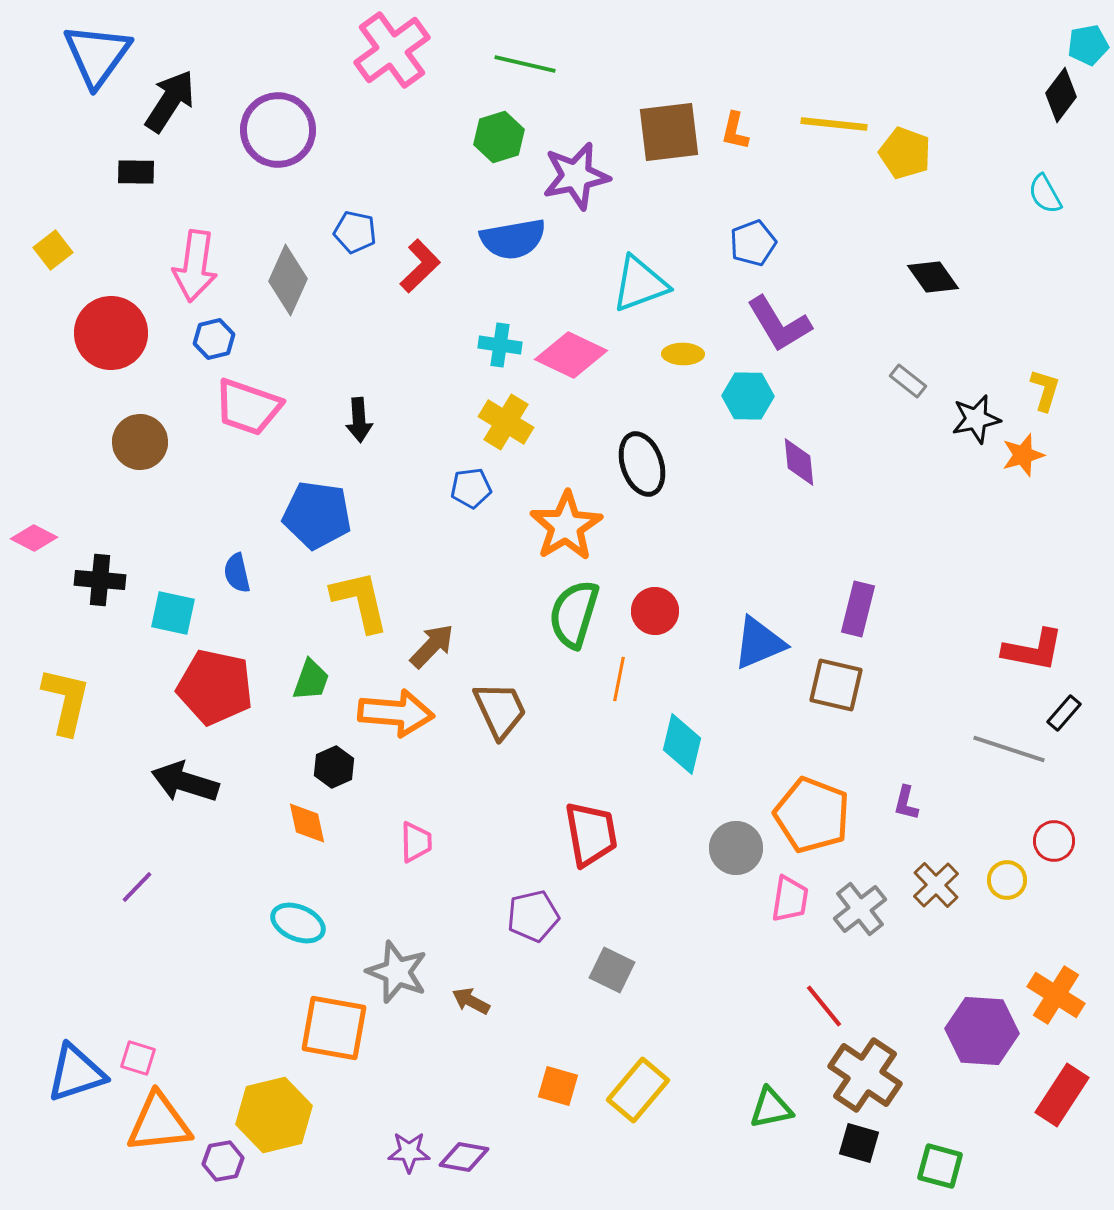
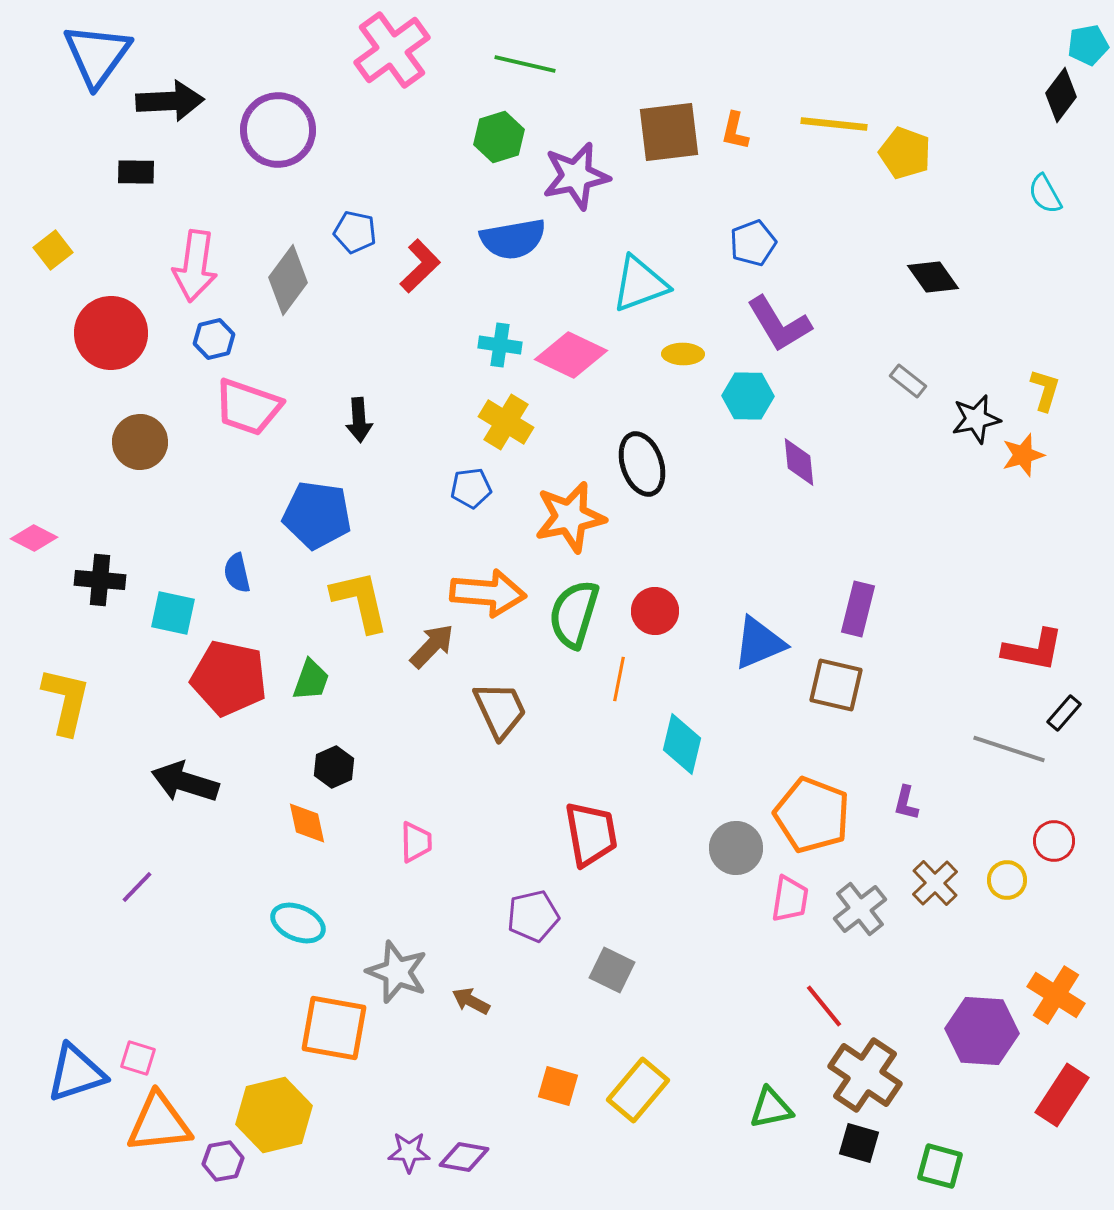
black arrow at (170, 101): rotated 54 degrees clockwise
gray diamond at (288, 280): rotated 12 degrees clockwise
orange star at (566, 526): moved 4 px right, 9 px up; rotated 20 degrees clockwise
red pentagon at (215, 687): moved 14 px right, 9 px up
orange arrow at (396, 713): moved 92 px right, 120 px up
brown cross at (936, 885): moved 1 px left, 2 px up
